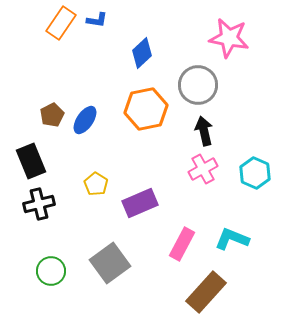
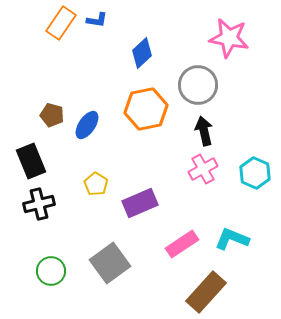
brown pentagon: rotated 30 degrees counterclockwise
blue ellipse: moved 2 px right, 5 px down
pink rectangle: rotated 28 degrees clockwise
